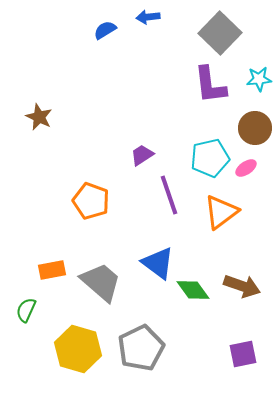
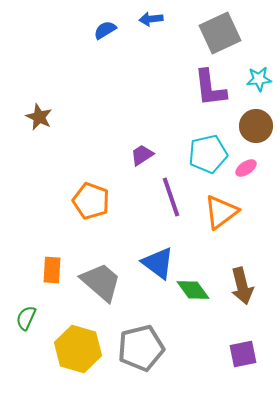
blue arrow: moved 3 px right, 2 px down
gray square: rotated 21 degrees clockwise
purple L-shape: moved 3 px down
brown circle: moved 1 px right, 2 px up
cyan pentagon: moved 2 px left, 4 px up
purple line: moved 2 px right, 2 px down
orange rectangle: rotated 76 degrees counterclockwise
brown arrow: rotated 57 degrees clockwise
green semicircle: moved 8 px down
gray pentagon: rotated 12 degrees clockwise
